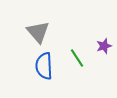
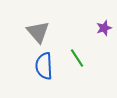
purple star: moved 18 px up
